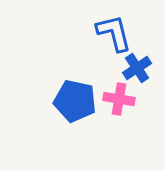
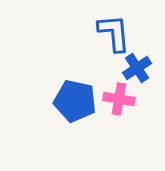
blue L-shape: rotated 9 degrees clockwise
